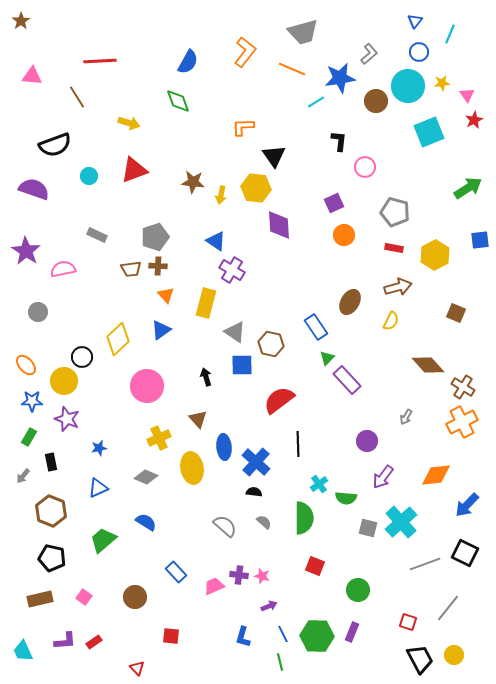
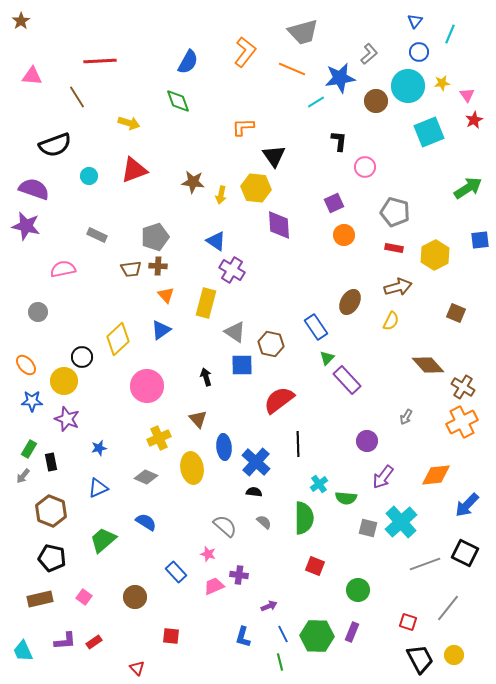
purple star at (26, 251): moved 25 px up; rotated 20 degrees counterclockwise
green rectangle at (29, 437): moved 12 px down
pink star at (262, 576): moved 54 px left, 22 px up
